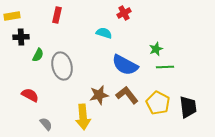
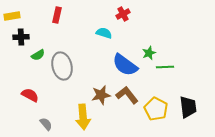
red cross: moved 1 px left, 1 px down
green star: moved 7 px left, 4 px down
green semicircle: rotated 32 degrees clockwise
blue semicircle: rotated 8 degrees clockwise
brown star: moved 2 px right
yellow pentagon: moved 2 px left, 6 px down
